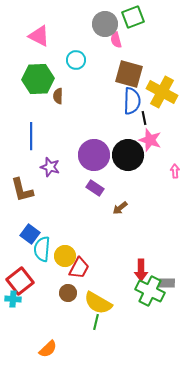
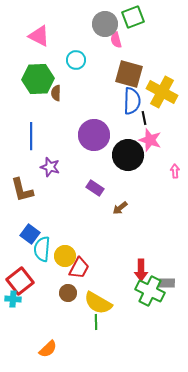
brown semicircle: moved 2 px left, 3 px up
purple circle: moved 20 px up
green line: rotated 14 degrees counterclockwise
